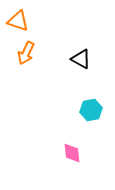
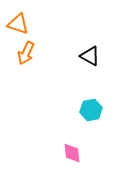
orange triangle: moved 3 px down
black triangle: moved 9 px right, 3 px up
